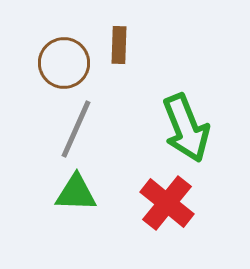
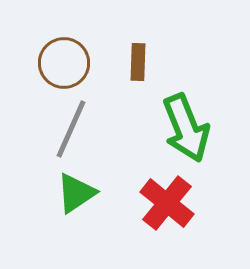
brown rectangle: moved 19 px right, 17 px down
gray line: moved 5 px left
green triangle: rotated 36 degrees counterclockwise
